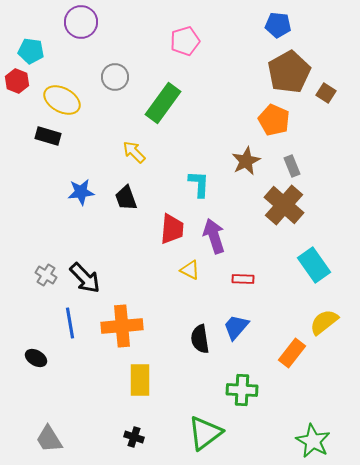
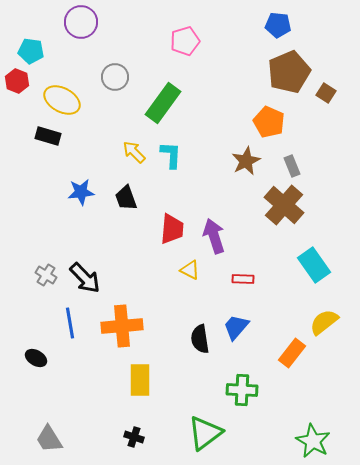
brown pentagon: rotated 6 degrees clockwise
orange pentagon: moved 5 px left, 2 px down
cyan L-shape: moved 28 px left, 29 px up
